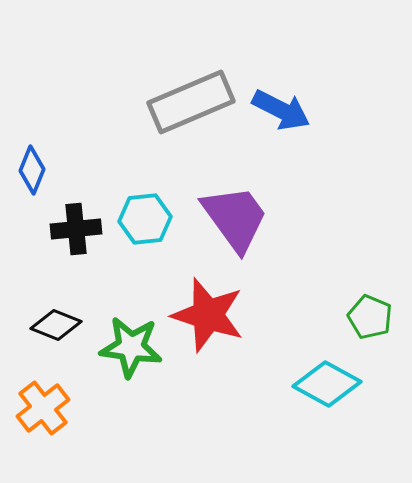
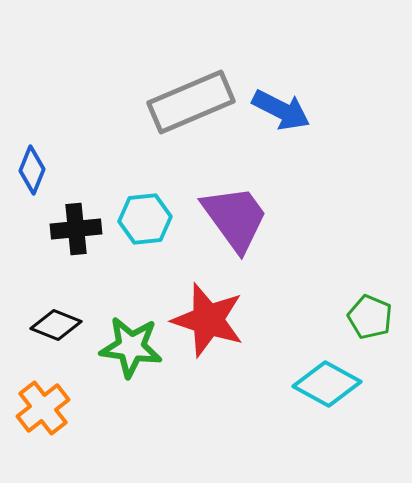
red star: moved 5 px down
